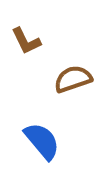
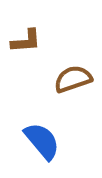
brown L-shape: rotated 68 degrees counterclockwise
